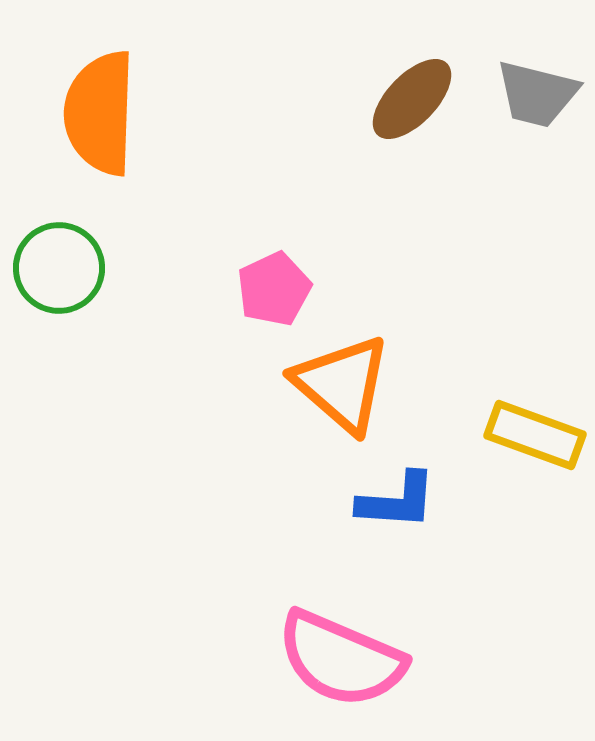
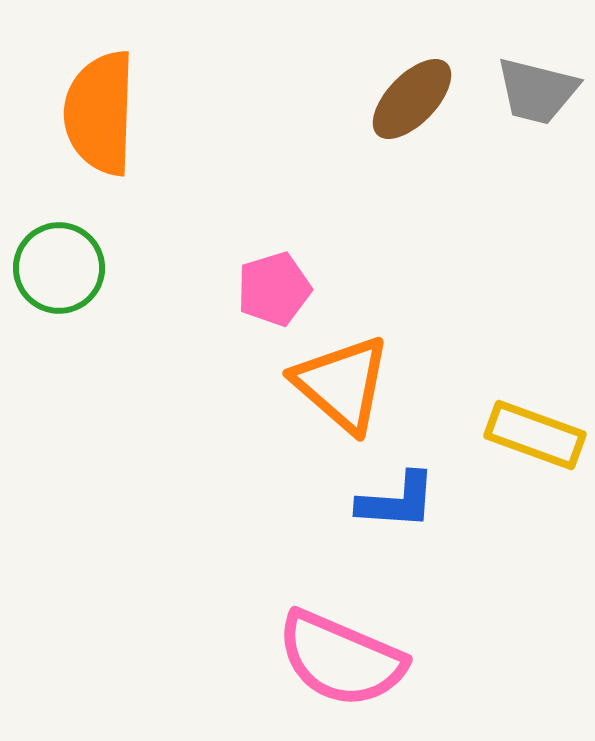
gray trapezoid: moved 3 px up
pink pentagon: rotated 8 degrees clockwise
